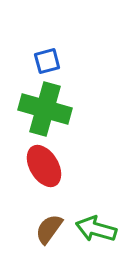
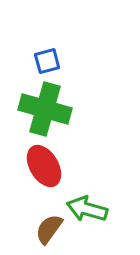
green arrow: moved 9 px left, 20 px up
